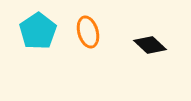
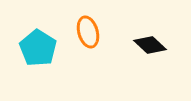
cyan pentagon: moved 17 px down; rotated 6 degrees counterclockwise
